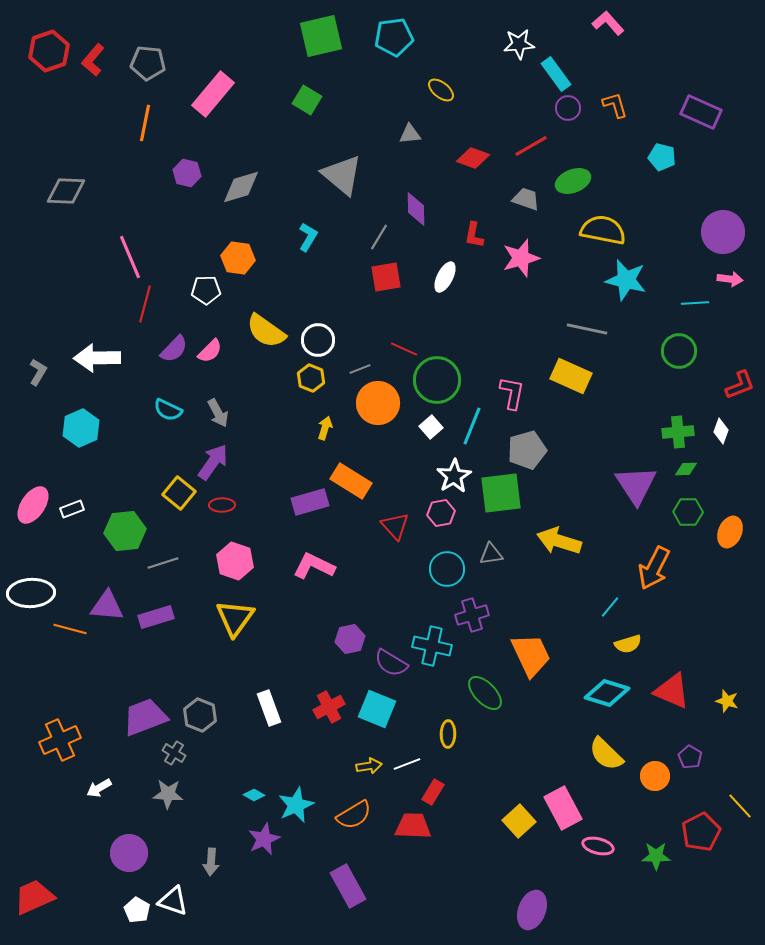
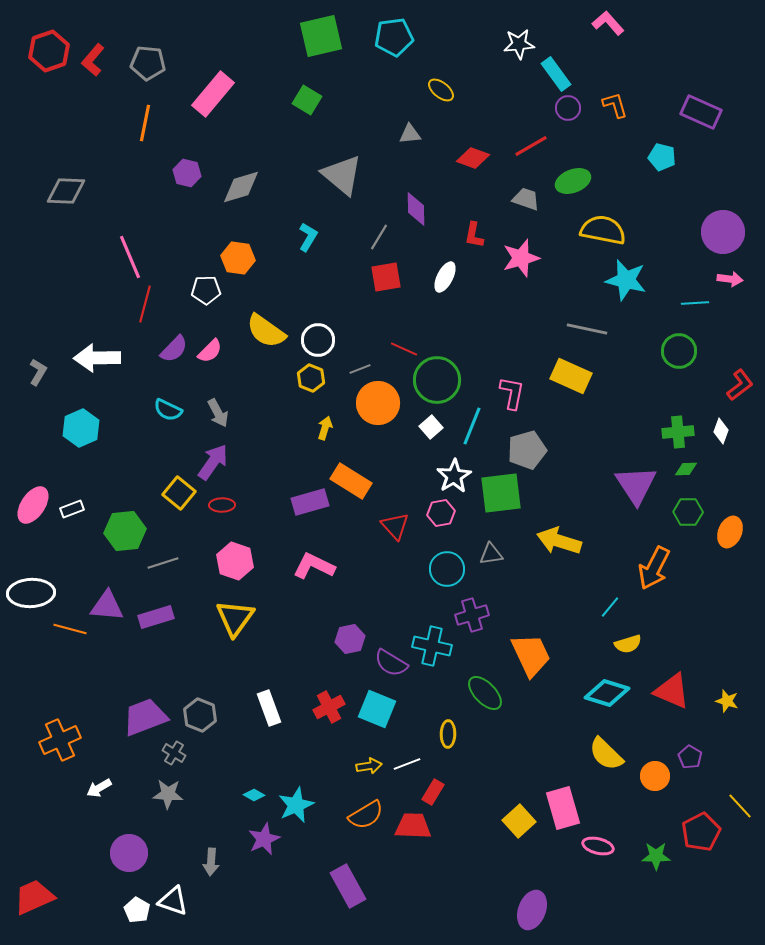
red L-shape at (740, 385): rotated 16 degrees counterclockwise
pink rectangle at (563, 808): rotated 12 degrees clockwise
orange semicircle at (354, 815): moved 12 px right
